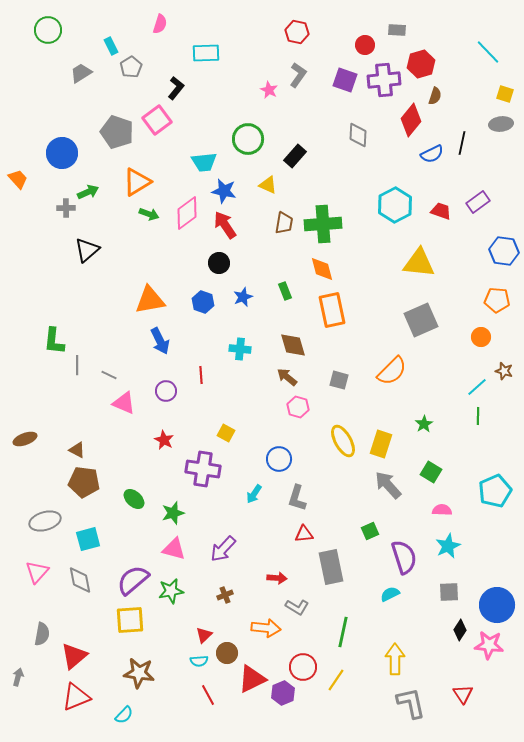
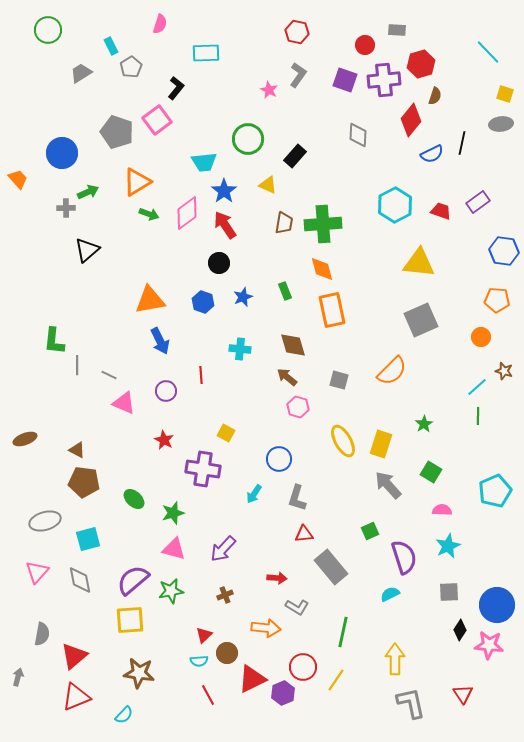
blue star at (224, 191): rotated 25 degrees clockwise
gray rectangle at (331, 567): rotated 28 degrees counterclockwise
